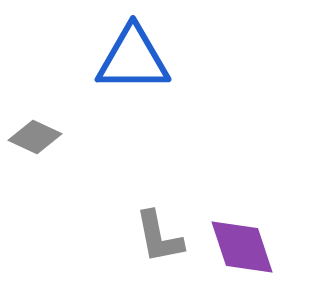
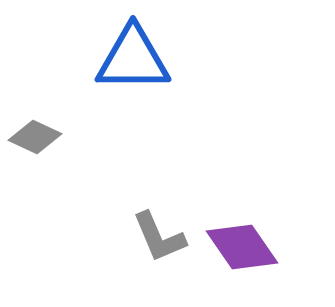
gray L-shape: rotated 12 degrees counterclockwise
purple diamond: rotated 16 degrees counterclockwise
